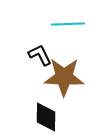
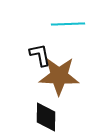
black L-shape: rotated 15 degrees clockwise
brown star: moved 5 px left, 1 px up
